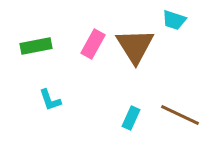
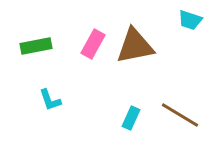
cyan trapezoid: moved 16 px right
brown triangle: rotated 51 degrees clockwise
brown line: rotated 6 degrees clockwise
